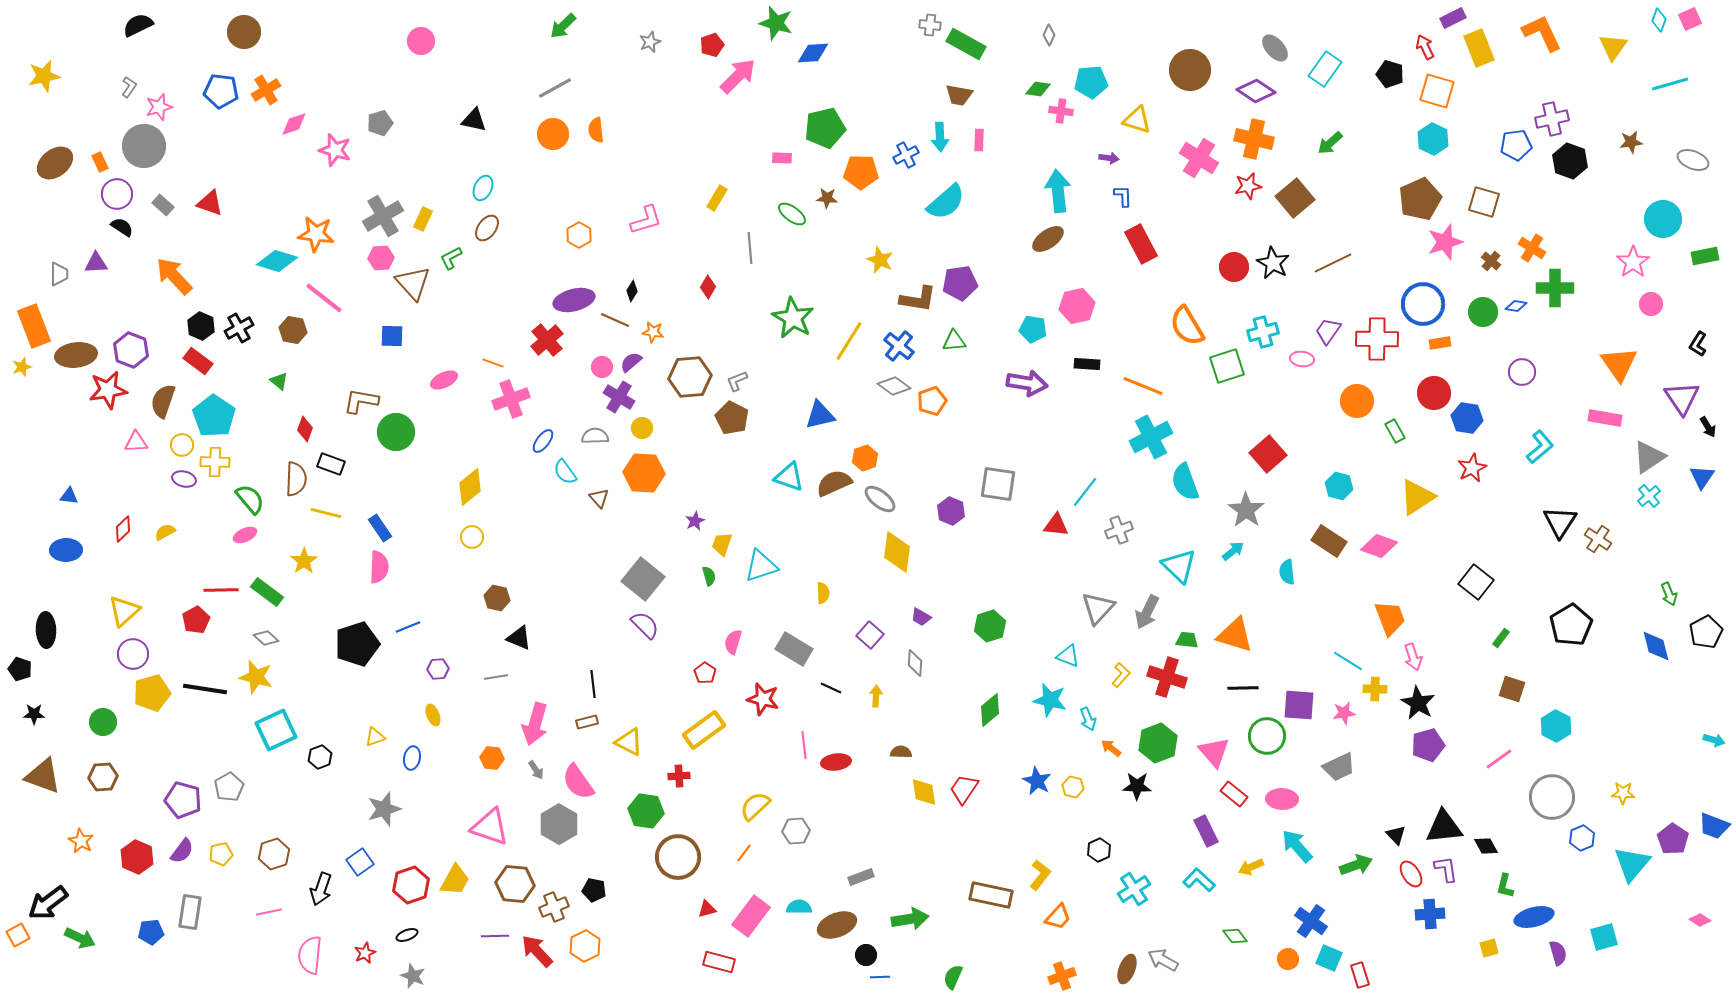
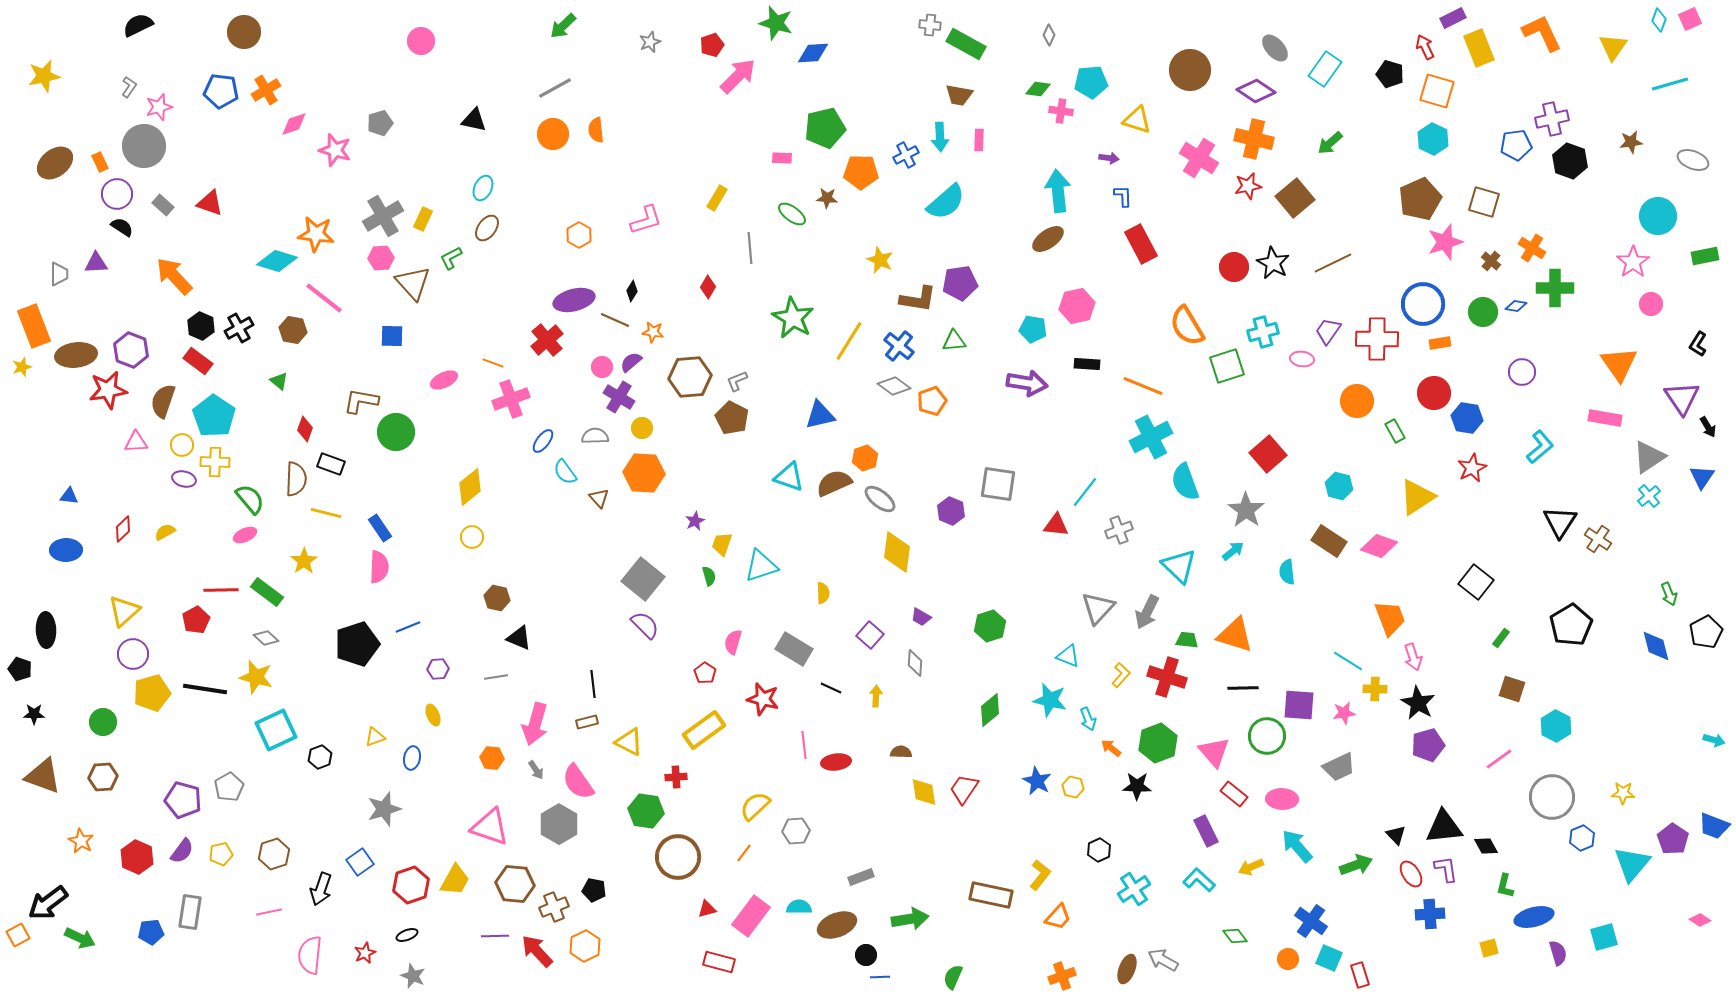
cyan circle at (1663, 219): moved 5 px left, 3 px up
red cross at (679, 776): moved 3 px left, 1 px down
